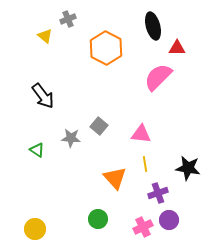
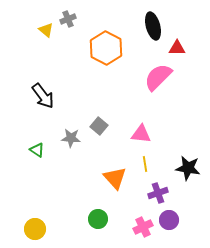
yellow triangle: moved 1 px right, 6 px up
